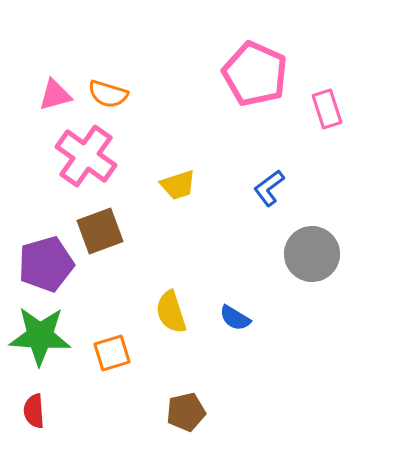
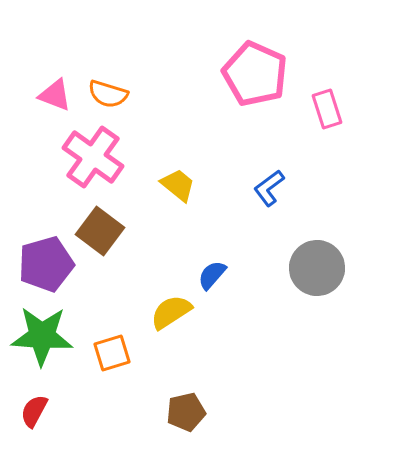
pink triangle: rotated 36 degrees clockwise
pink cross: moved 7 px right, 1 px down
yellow trapezoid: rotated 123 degrees counterclockwise
brown square: rotated 33 degrees counterclockwise
gray circle: moved 5 px right, 14 px down
yellow semicircle: rotated 75 degrees clockwise
blue semicircle: moved 23 px left, 43 px up; rotated 100 degrees clockwise
green star: moved 2 px right
red semicircle: rotated 32 degrees clockwise
